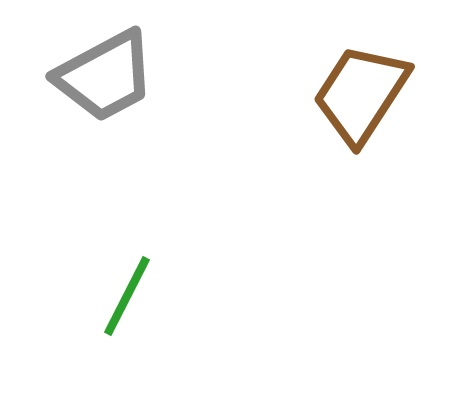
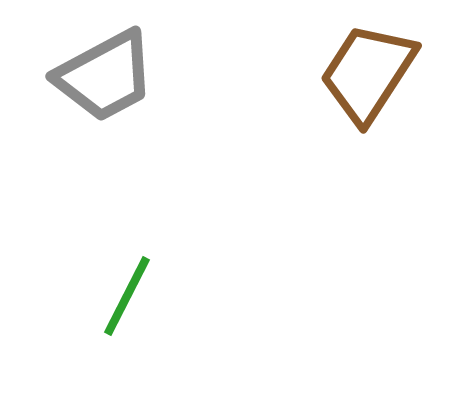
brown trapezoid: moved 7 px right, 21 px up
